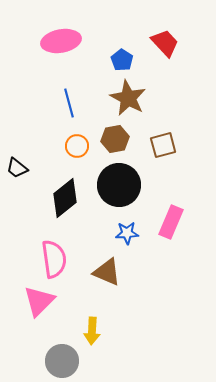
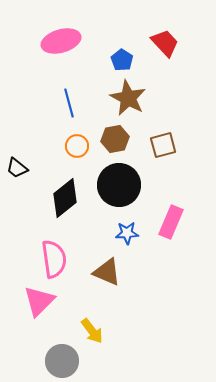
pink ellipse: rotated 6 degrees counterclockwise
yellow arrow: rotated 40 degrees counterclockwise
